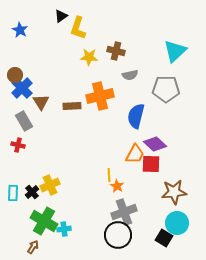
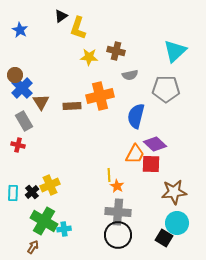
gray cross: moved 6 px left; rotated 25 degrees clockwise
